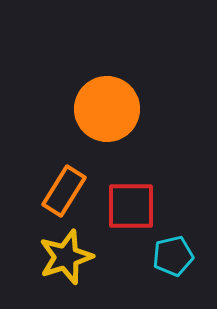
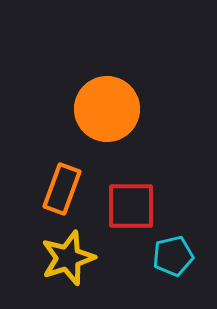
orange rectangle: moved 2 px left, 2 px up; rotated 12 degrees counterclockwise
yellow star: moved 2 px right, 1 px down
